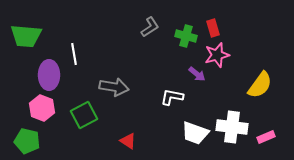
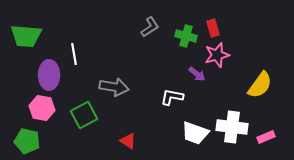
pink hexagon: rotated 10 degrees counterclockwise
